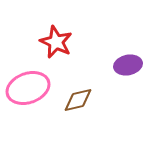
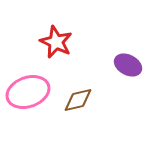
purple ellipse: rotated 40 degrees clockwise
pink ellipse: moved 4 px down
